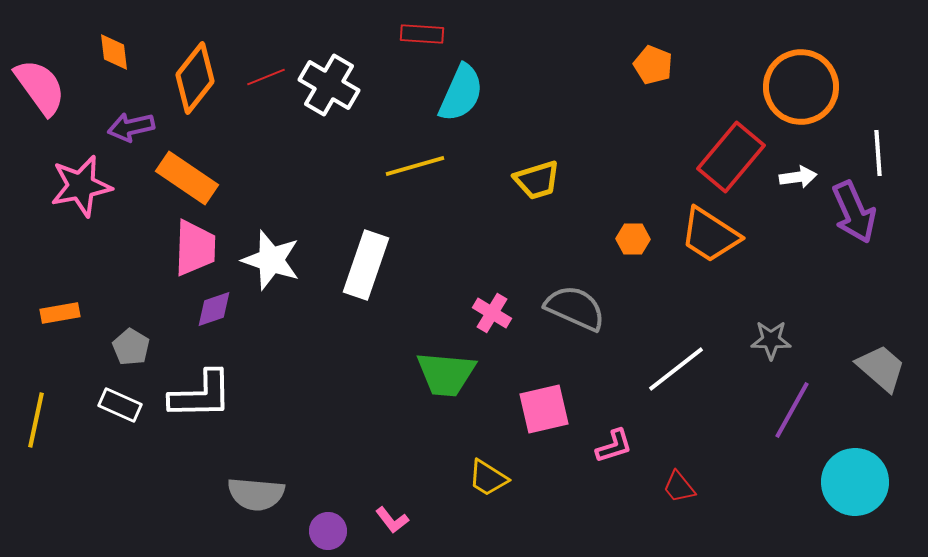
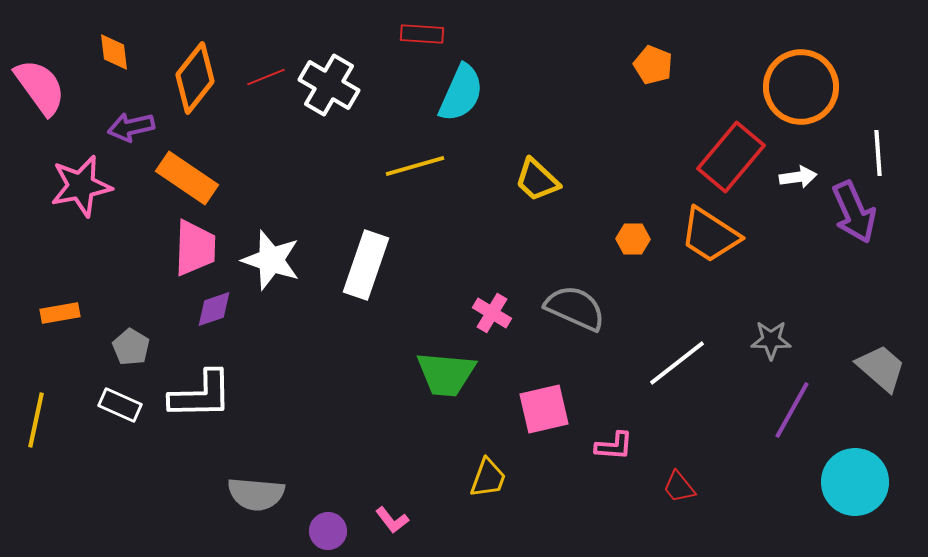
yellow trapezoid at (537, 180): rotated 60 degrees clockwise
white line at (676, 369): moved 1 px right, 6 px up
pink L-shape at (614, 446): rotated 21 degrees clockwise
yellow trapezoid at (488, 478): rotated 102 degrees counterclockwise
